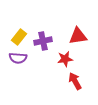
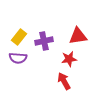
purple cross: moved 1 px right
red star: moved 4 px right
red arrow: moved 11 px left
